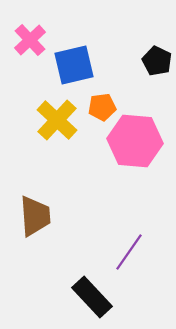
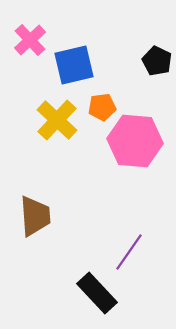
black rectangle: moved 5 px right, 4 px up
